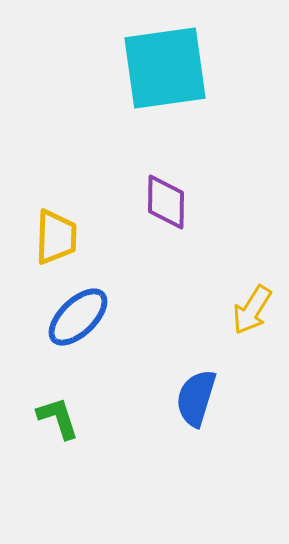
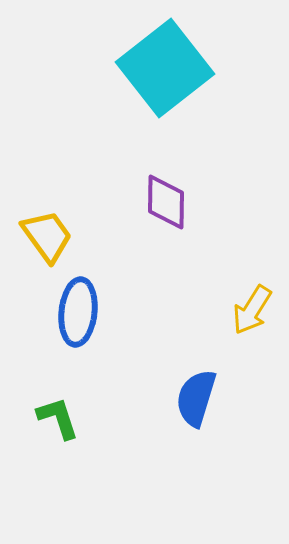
cyan square: rotated 30 degrees counterclockwise
yellow trapezoid: moved 9 px left, 1 px up; rotated 38 degrees counterclockwise
blue ellipse: moved 5 px up; rotated 40 degrees counterclockwise
